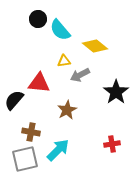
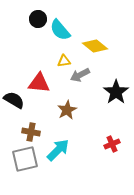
black semicircle: rotated 80 degrees clockwise
red cross: rotated 14 degrees counterclockwise
